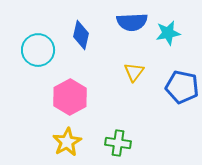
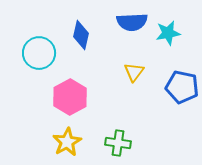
cyan circle: moved 1 px right, 3 px down
